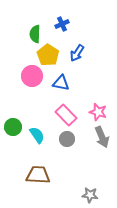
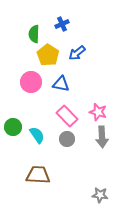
green semicircle: moved 1 px left
blue arrow: rotated 18 degrees clockwise
pink circle: moved 1 px left, 6 px down
blue triangle: moved 1 px down
pink rectangle: moved 1 px right, 1 px down
gray arrow: rotated 20 degrees clockwise
gray star: moved 10 px right
